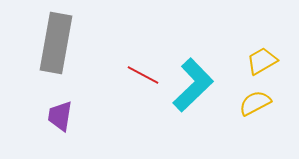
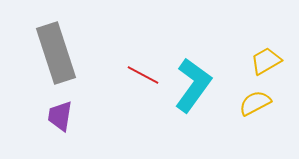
gray rectangle: moved 10 px down; rotated 28 degrees counterclockwise
yellow trapezoid: moved 4 px right
cyan L-shape: rotated 10 degrees counterclockwise
